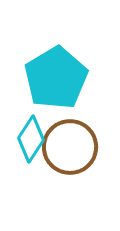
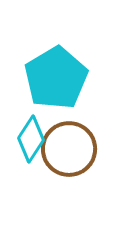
brown circle: moved 1 px left, 2 px down
